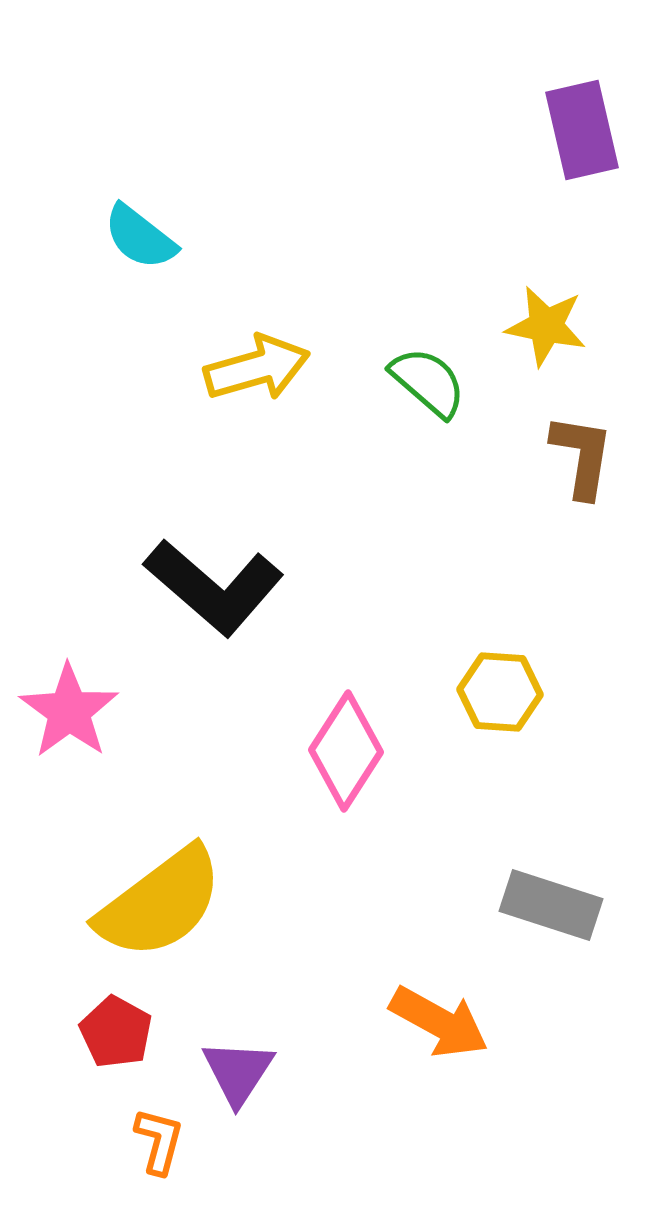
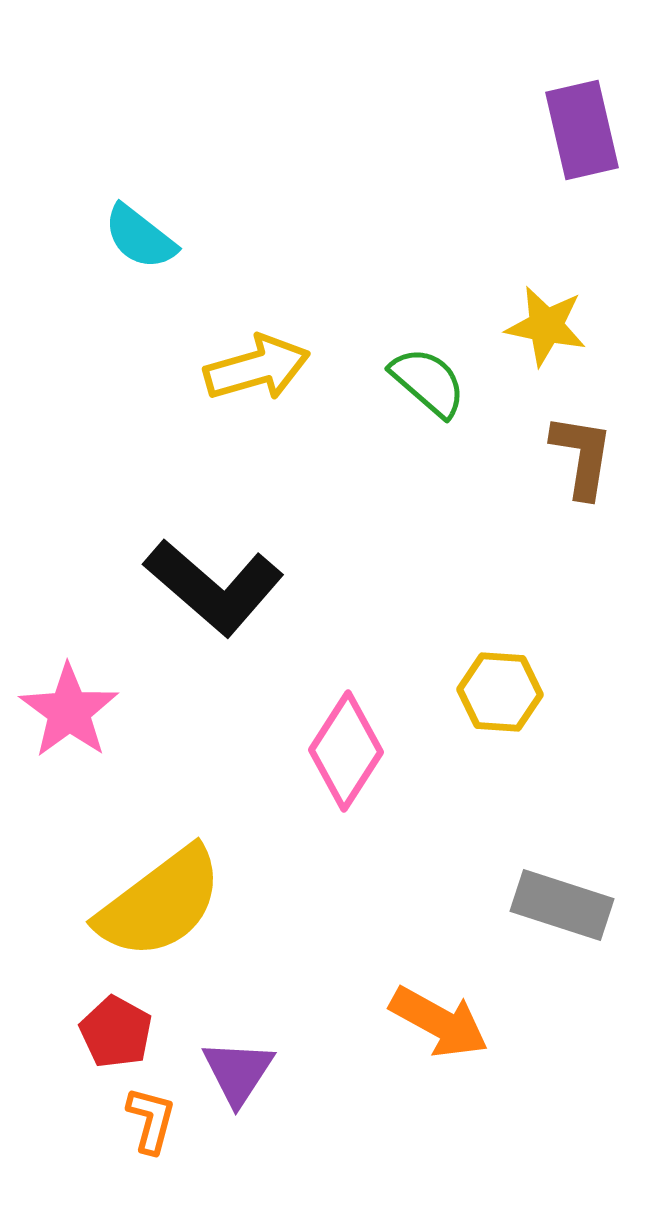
gray rectangle: moved 11 px right
orange L-shape: moved 8 px left, 21 px up
